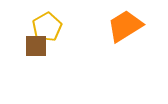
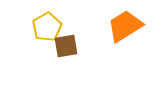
brown square: moved 30 px right; rotated 10 degrees counterclockwise
